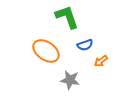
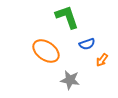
blue semicircle: moved 2 px right, 1 px up
orange arrow: moved 1 px right, 1 px up; rotated 16 degrees counterclockwise
